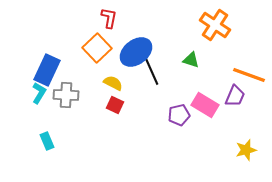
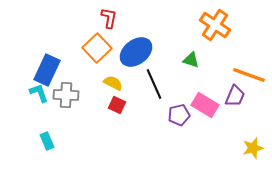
black line: moved 3 px right, 14 px down
cyan L-shape: rotated 50 degrees counterclockwise
red square: moved 2 px right
yellow star: moved 7 px right, 2 px up
